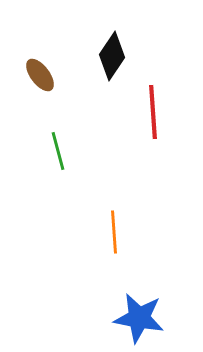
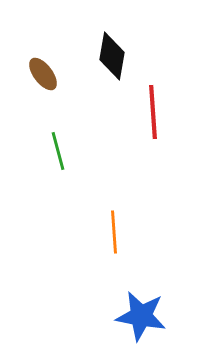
black diamond: rotated 24 degrees counterclockwise
brown ellipse: moved 3 px right, 1 px up
blue star: moved 2 px right, 2 px up
